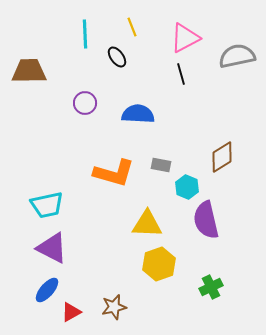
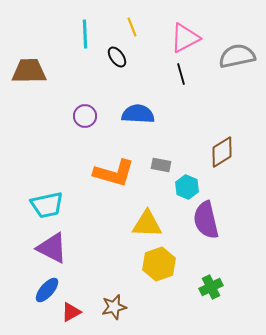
purple circle: moved 13 px down
brown diamond: moved 5 px up
